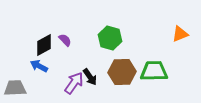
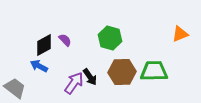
gray trapezoid: rotated 40 degrees clockwise
